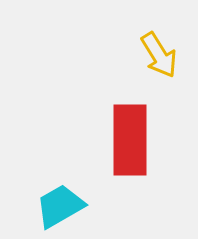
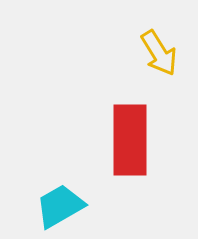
yellow arrow: moved 2 px up
